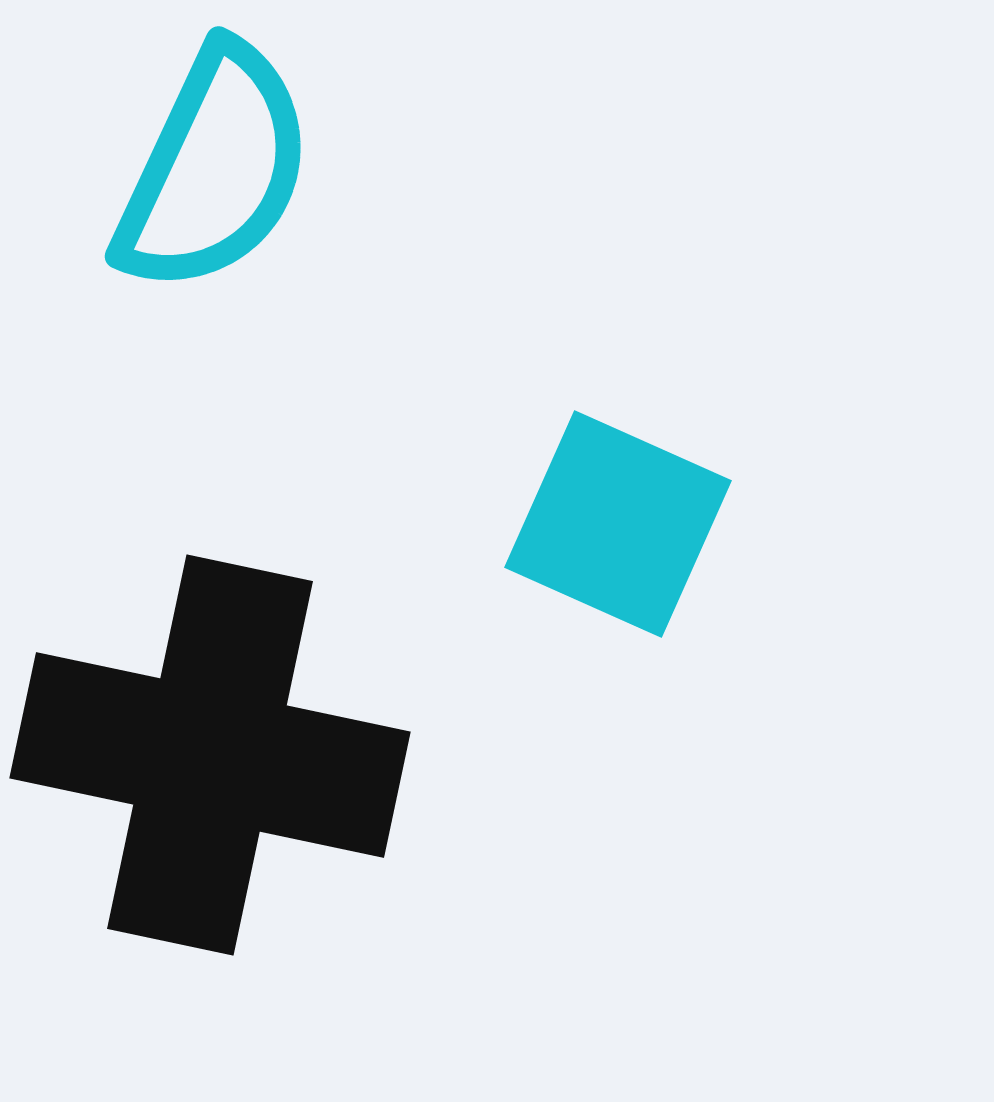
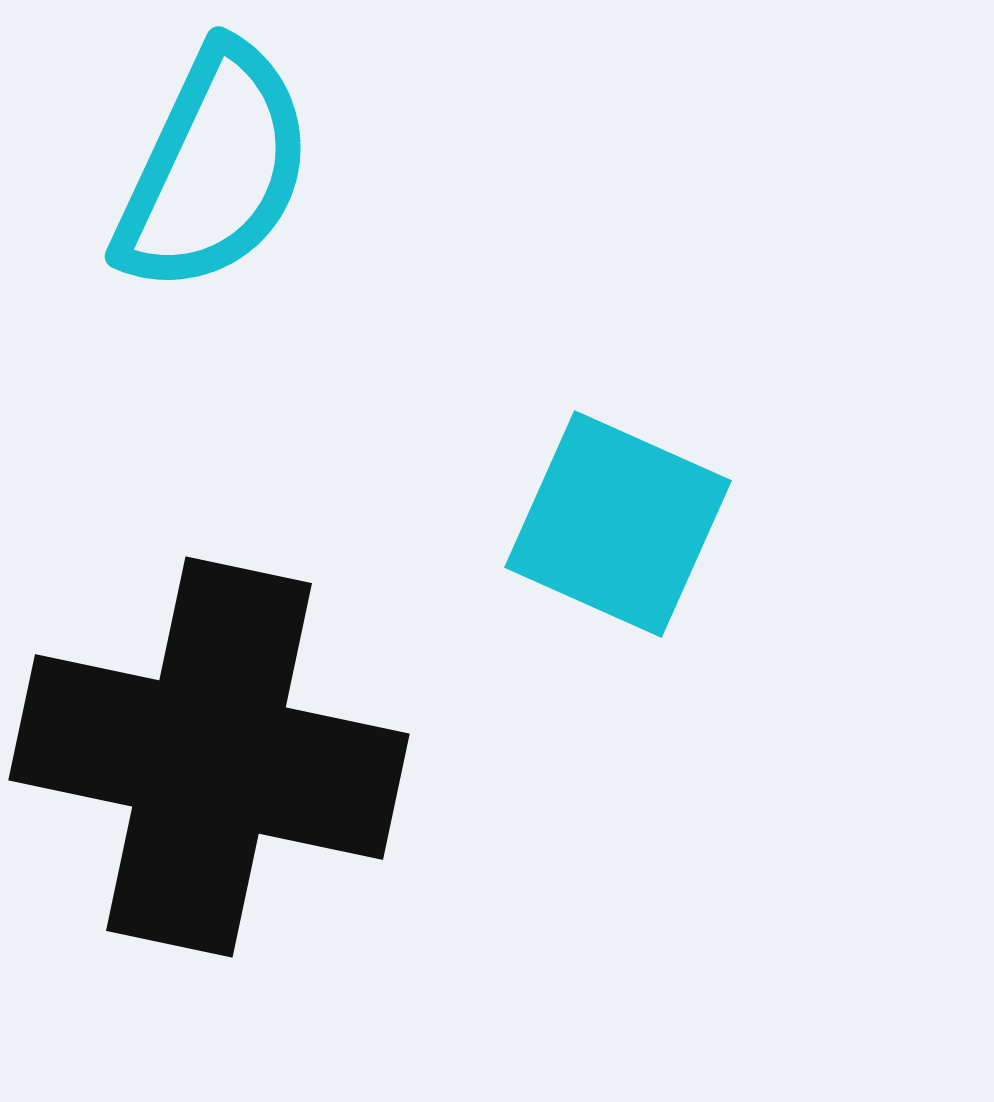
black cross: moved 1 px left, 2 px down
